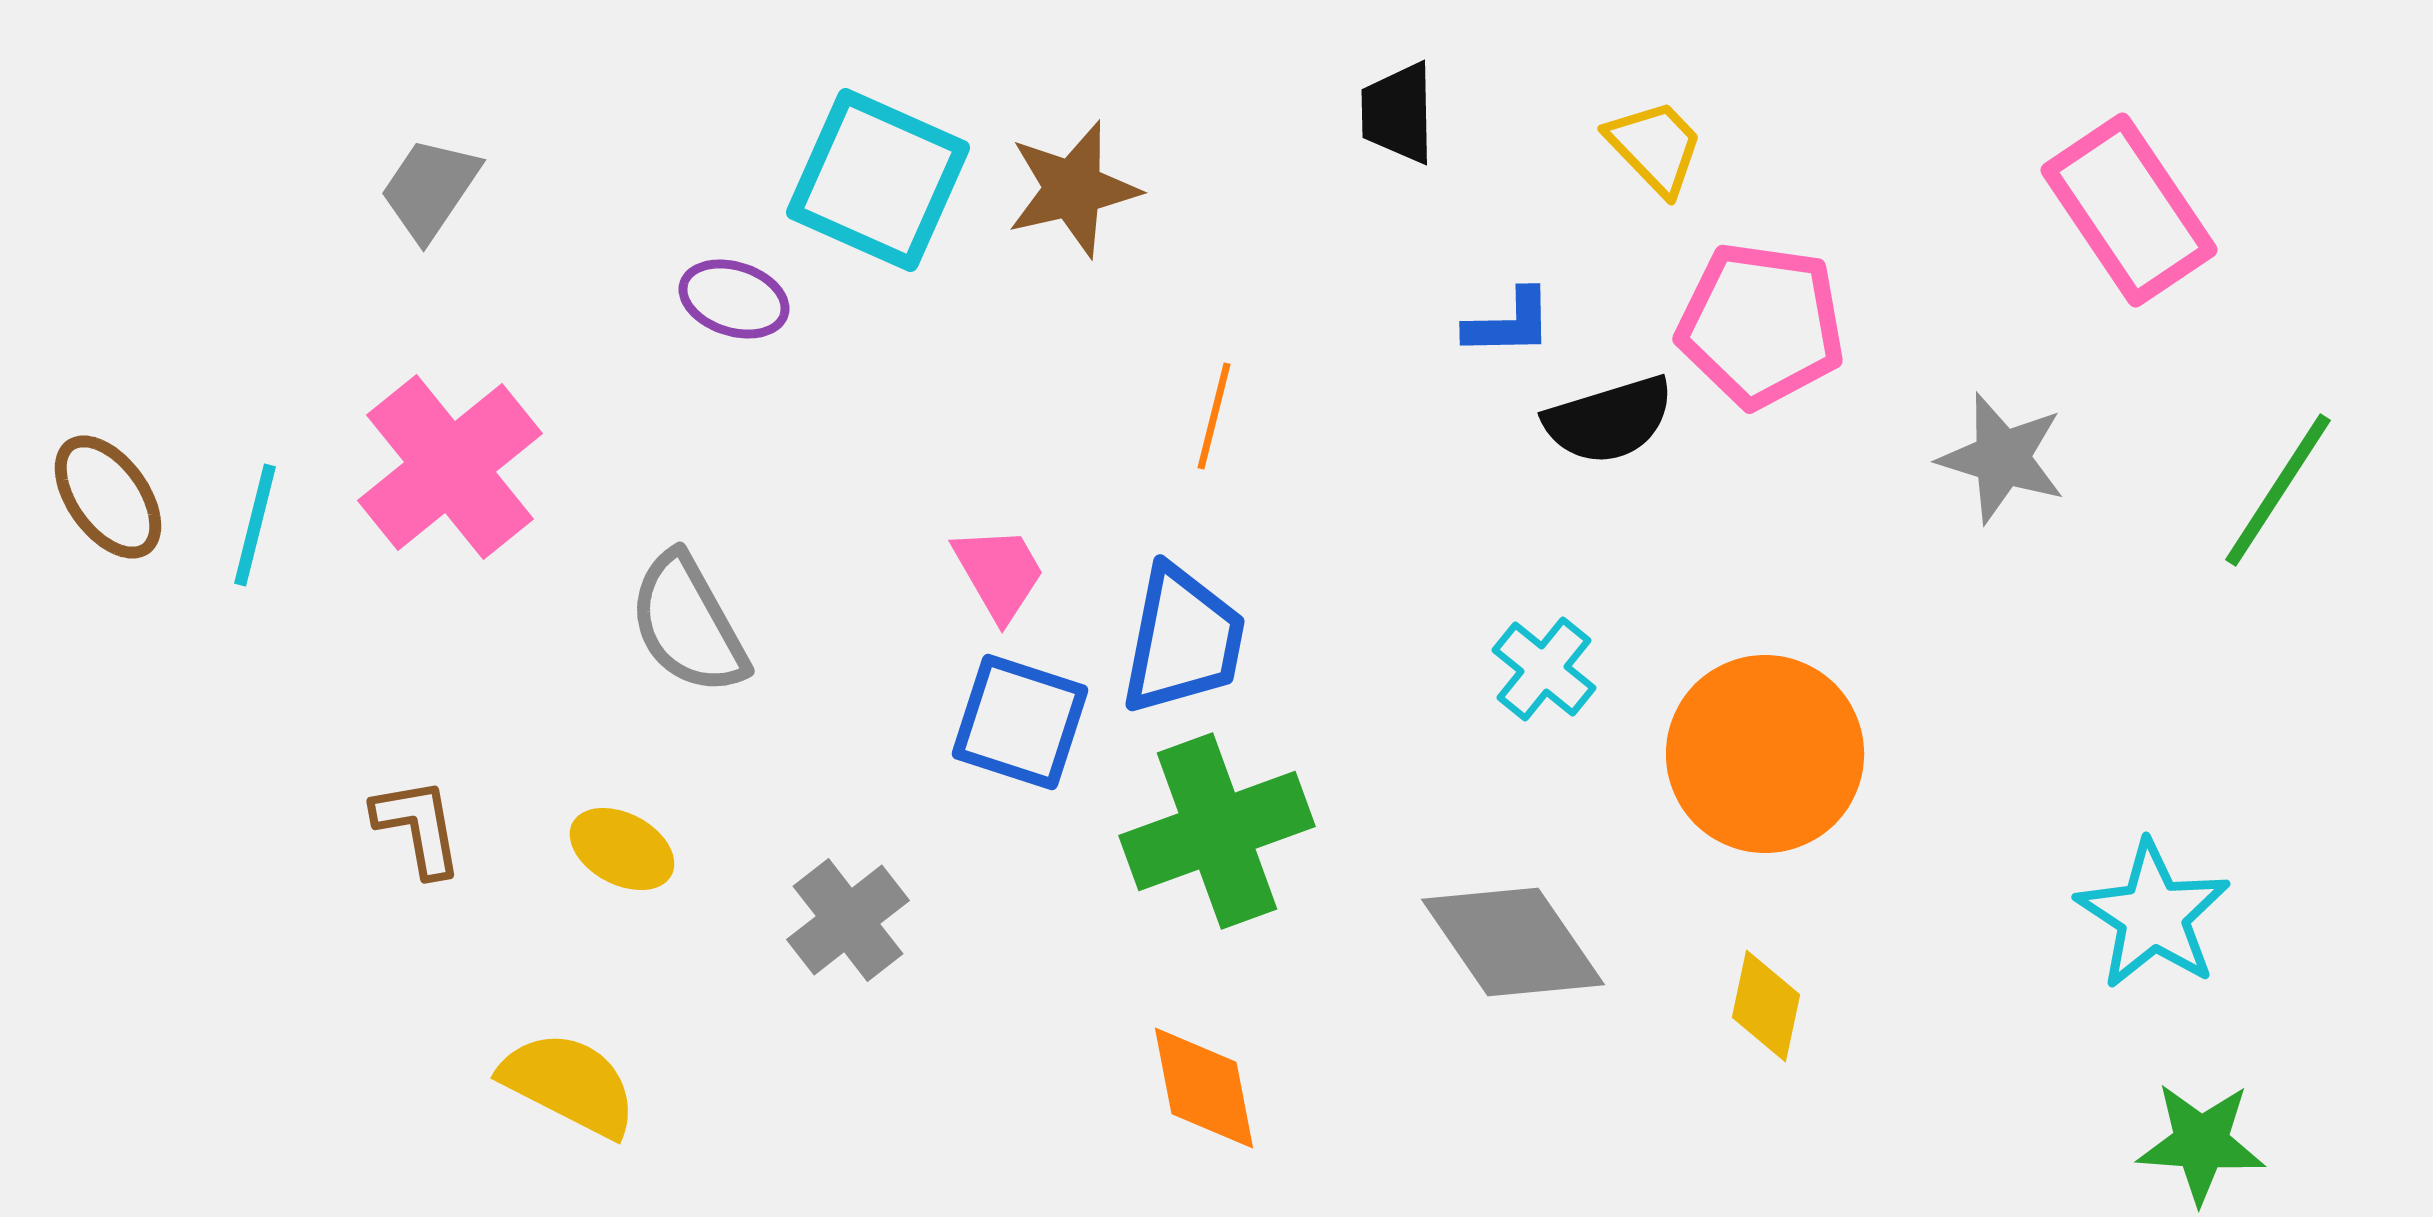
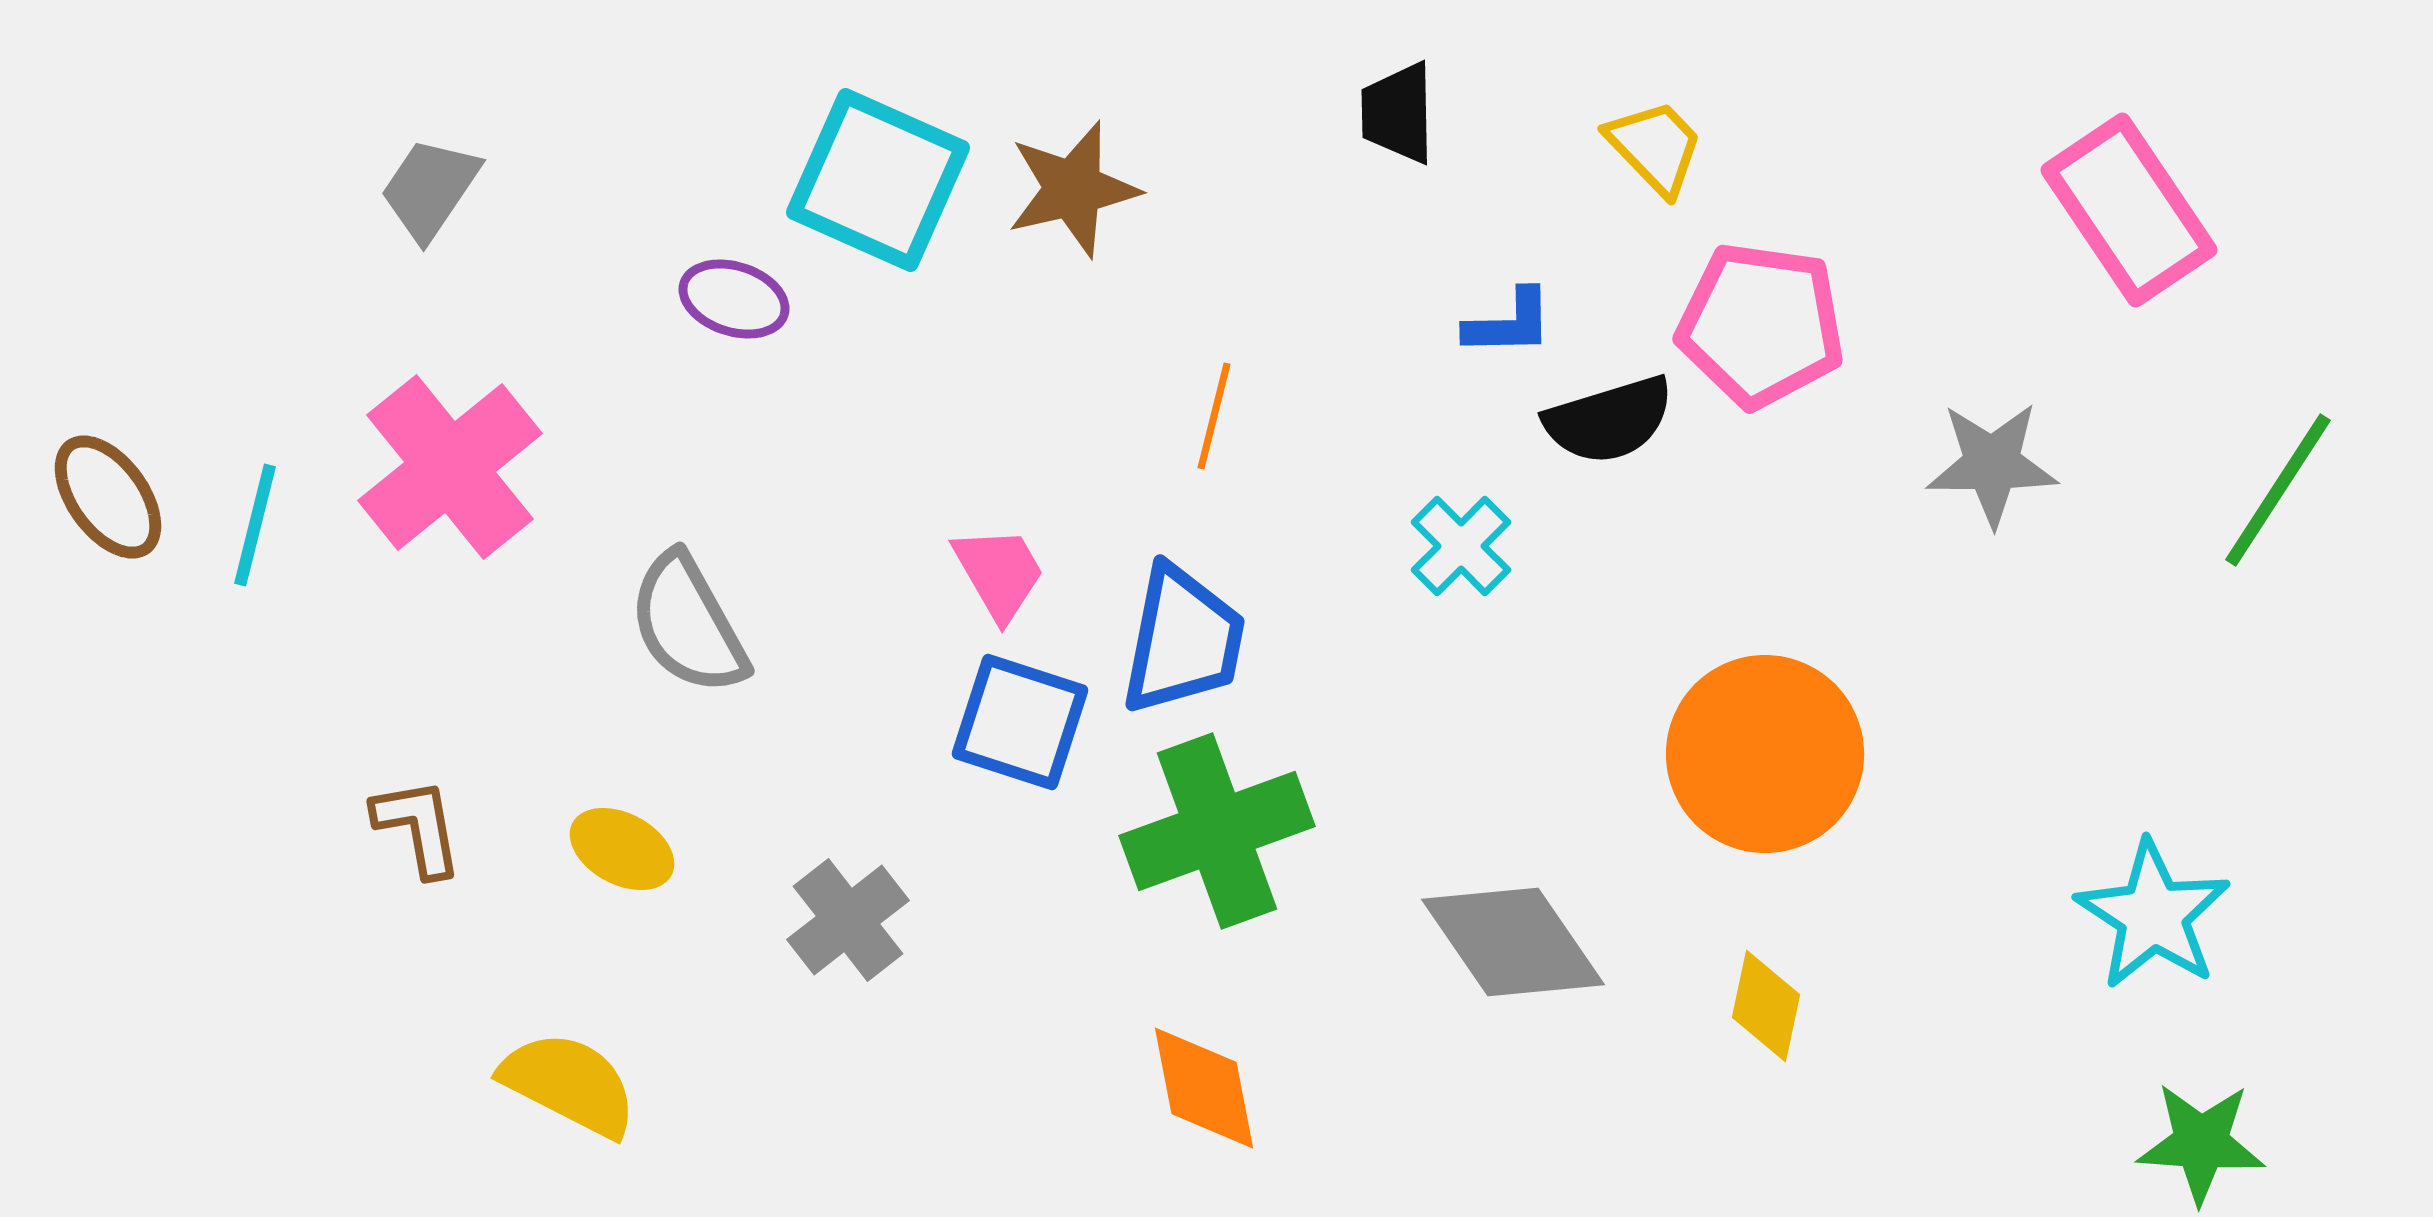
gray star: moved 10 px left, 6 px down; rotated 17 degrees counterclockwise
cyan cross: moved 83 px left, 123 px up; rotated 6 degrees clockwise
